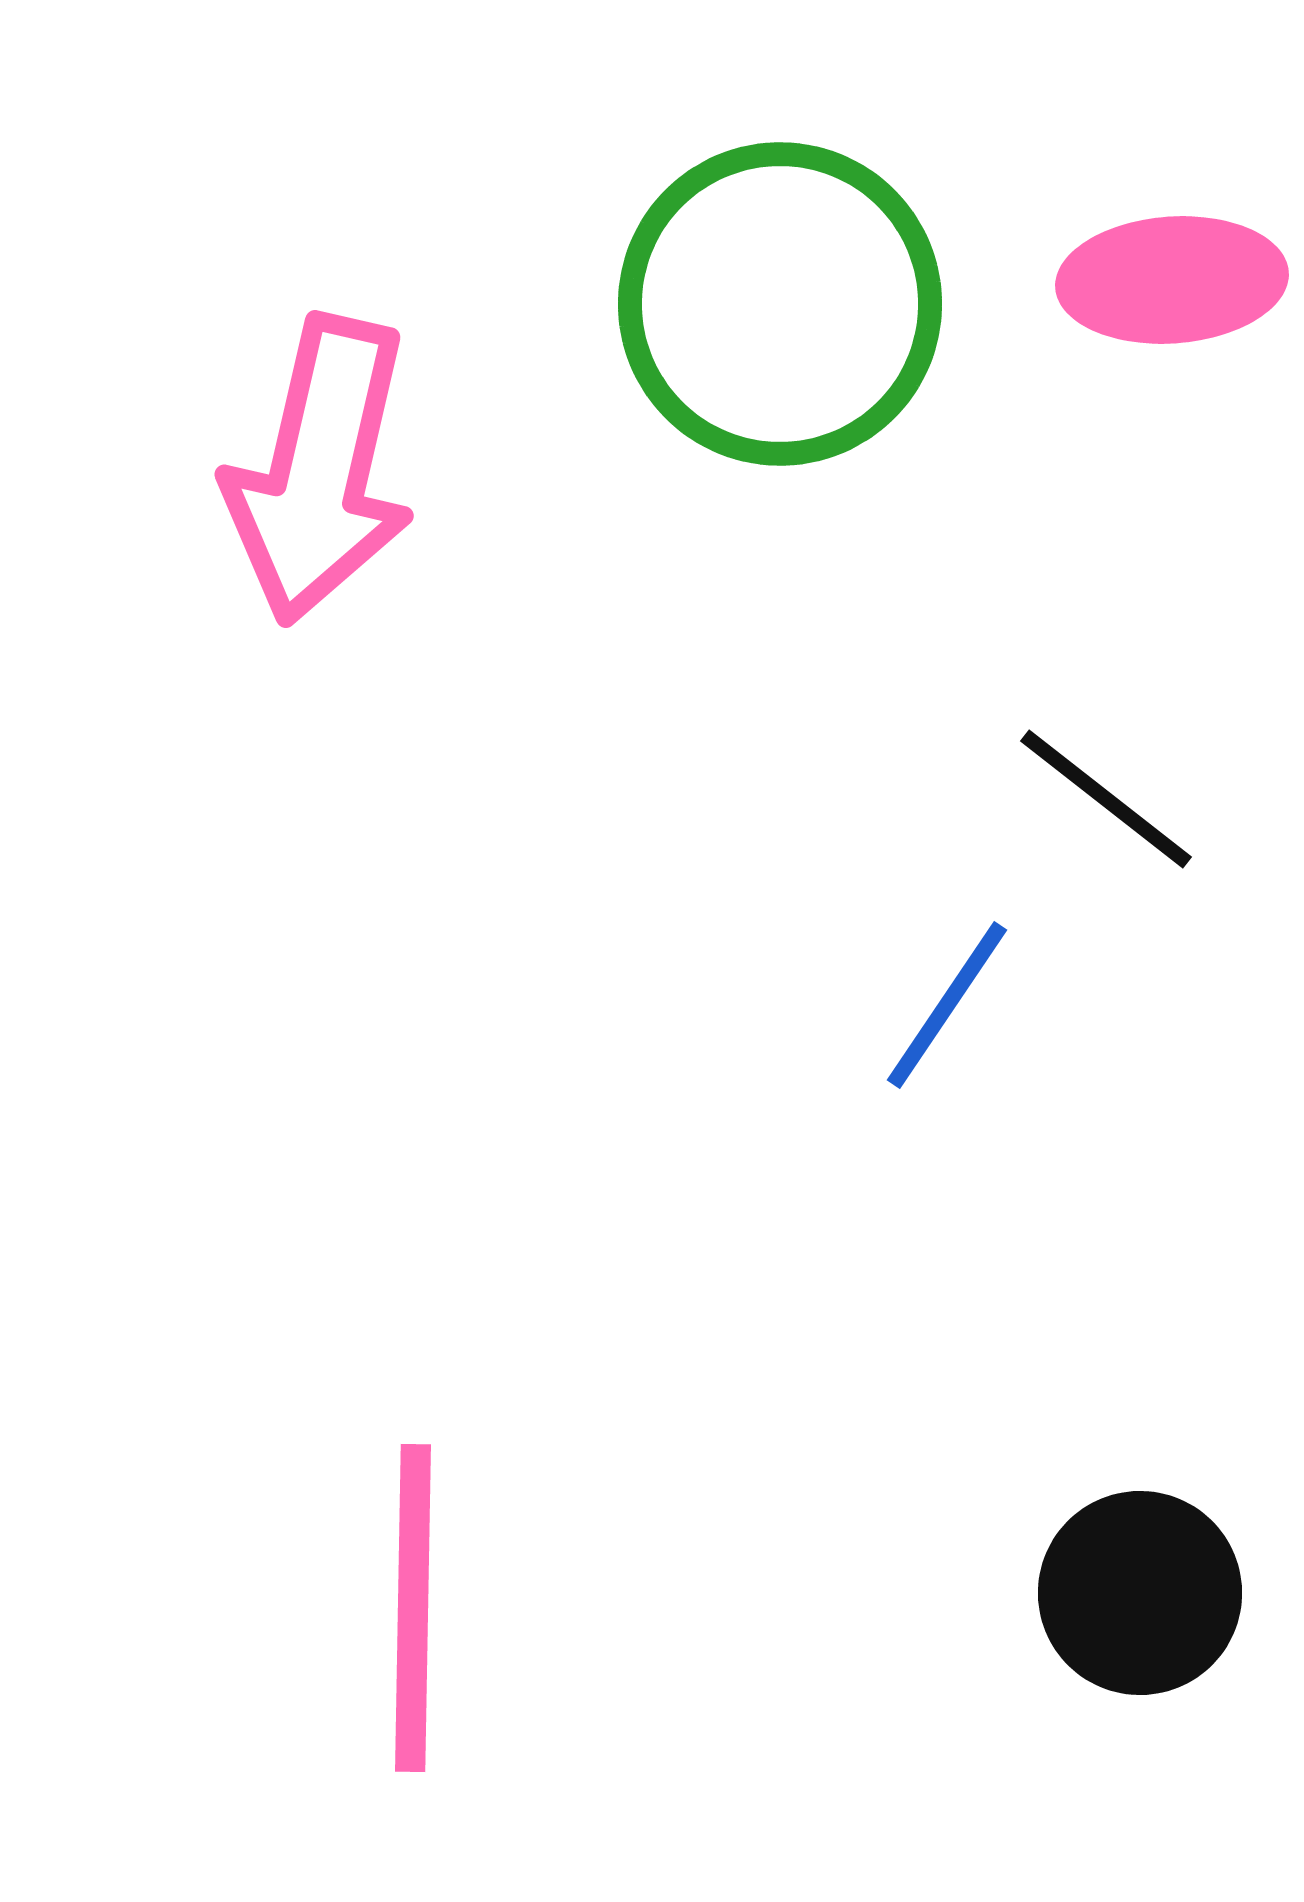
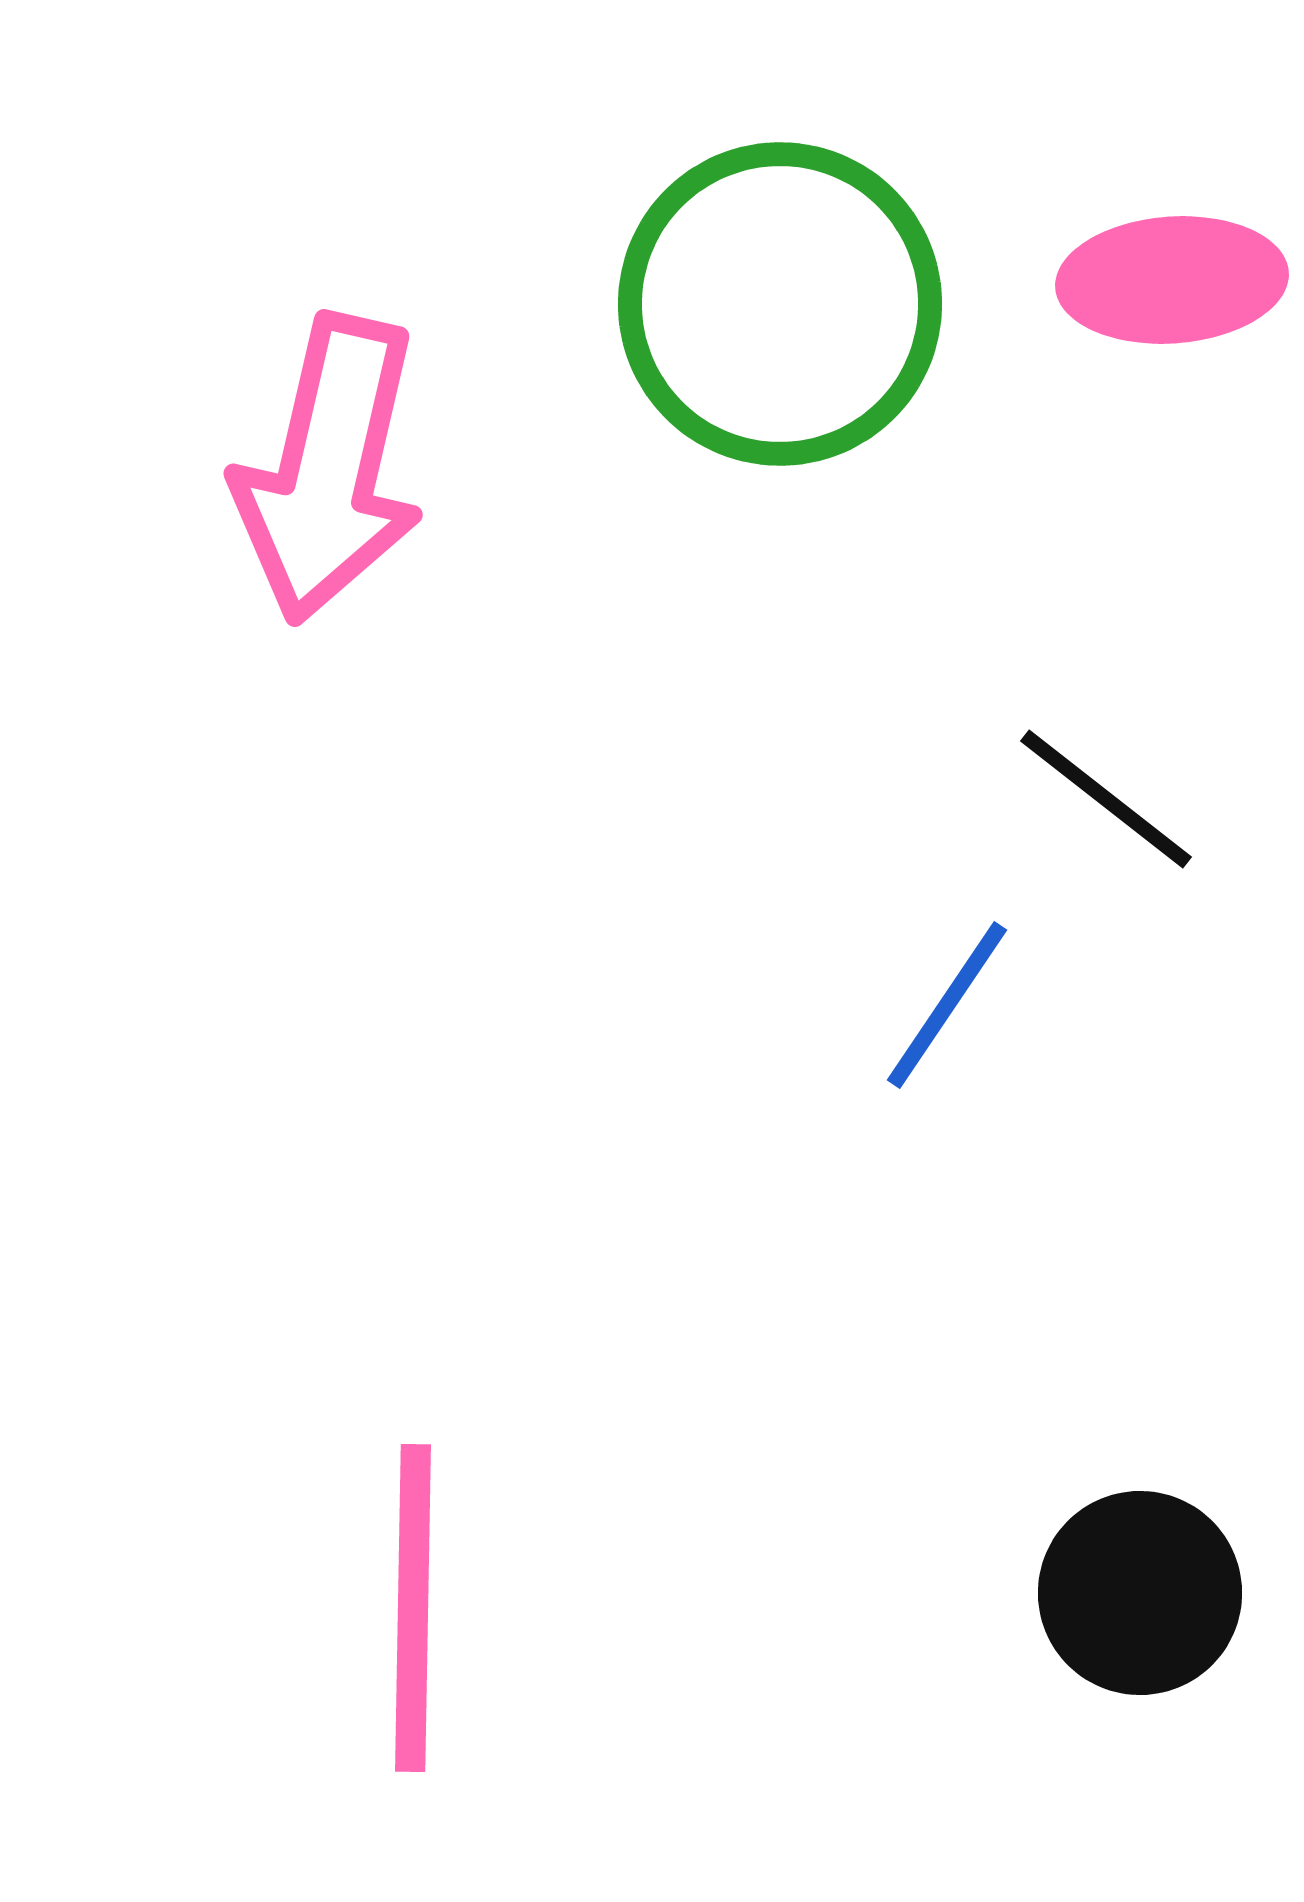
pink arrow: moved 9 px right, 1 px up
